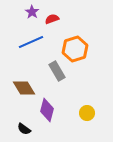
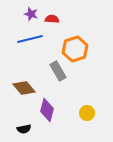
purple star: moved 1 px left, 2 px down; rotated 16 degrees counterclockwise
red semicircle: rotated 24 degrees clockwise
blue line: moved 1 px left, 3 px up; rotated 10 degrees clockwise
gray rectangle: moved 1 px right
brown diamond: rotated 10 degrees counterclockwise
black semicircle: rotated 48 degrees counterclockwise
